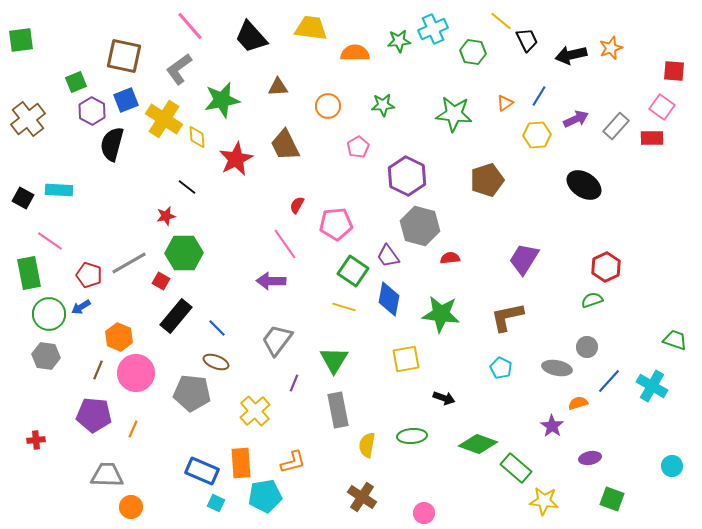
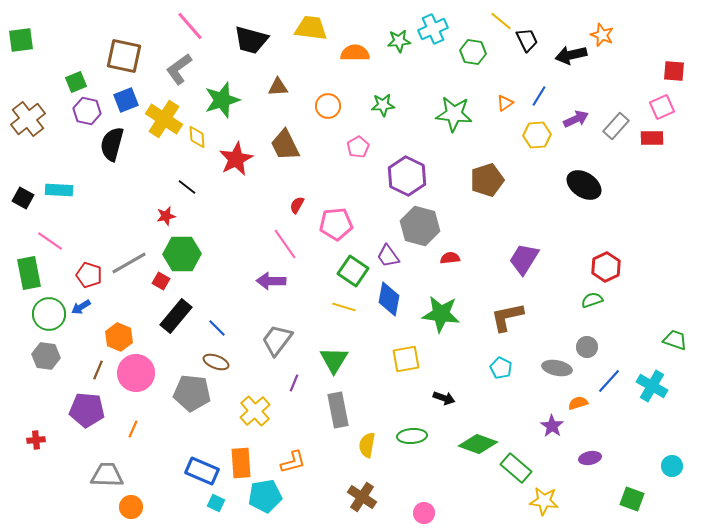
black trapezoid at (251, 37): moved 3 px down; rotated 33 degrees counterclockwise
orange star at (611, 48): moved 9 px left, 13 px up; rotated 30 degrees counterclockwise
green star at (222, 100): rotated 6 degrees counterclockwise
pink square at (662, 107): rotated 30 degrees clockwise
purple hexagon at (92, 111): moved 5 px left; rotated 16 degrees counterclockwise
green hexagon at (184, 253): moved 2 px left, 1 px down
purple pentagon at (94, 415): moved 7 px left, 5 px up
green square at (612, 499): moved 20 px right
